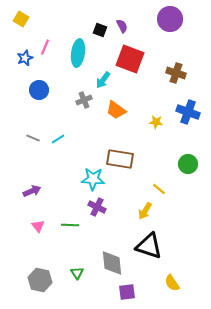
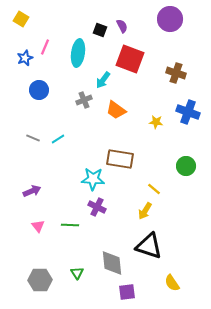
green circle: moved 2 px left, 2 px down
yellow line: moved 5 px left
gray hexagon: rotated 15 degrees counterclockwise
